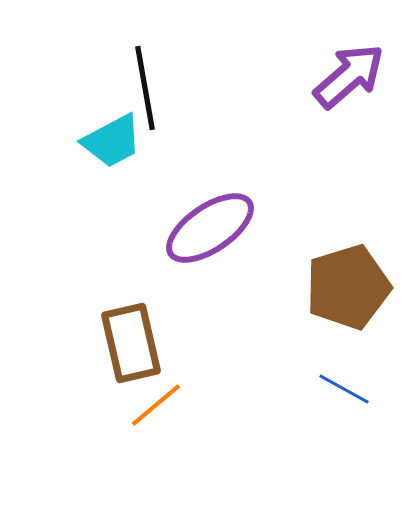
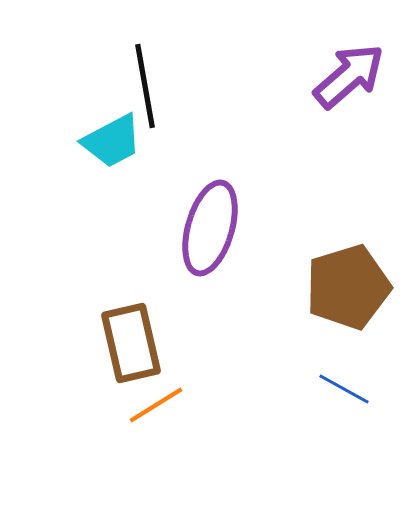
black line: moved 2 px up
purple ellipse: rotated 40 degrees counterclockwise
orange line: rotated 8 degrees clockwise
